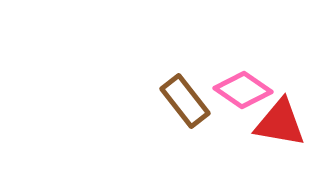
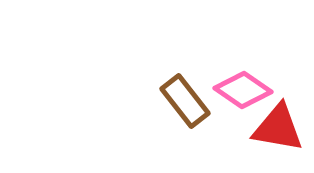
red triangle: moved 2 px left, 5 px down
